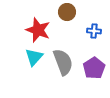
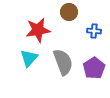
brown circle: moved 2 px right
red star: rotated 30 degrees counterclockwise
cyan triangle: moved 5 px left, 1 px down
